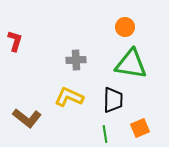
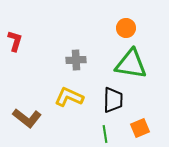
orange circle: moved 1 px right, 1 px down
